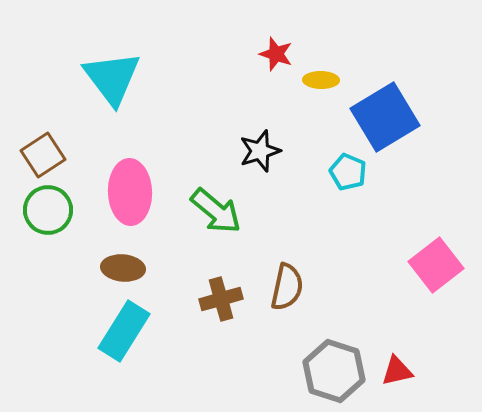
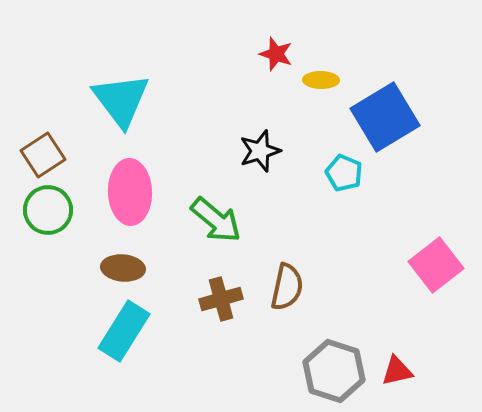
cyan triangle: moved 9 px right, 22 px down
cyan pentagon: moved 4 px left, 1 px down
green arrow: moved 9 px down
